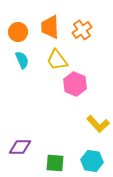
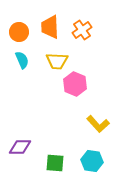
orange circle: moved 1 px right
yellow trapezoid: moved 1 px down; rotated 50 degrees counterclockwise
